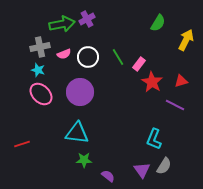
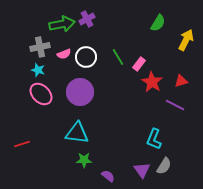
white circle: moved 2 px left
